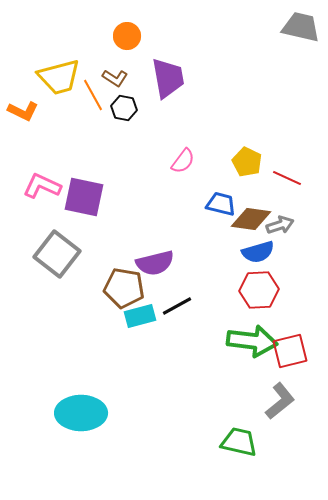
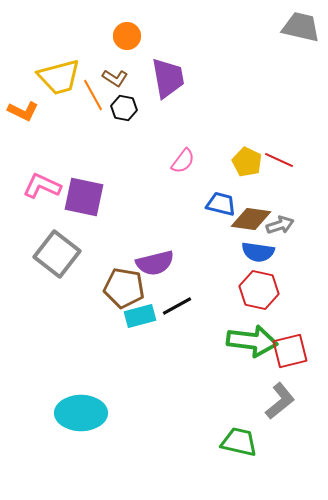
red line: moved 8 px left, 18 px up
blue semicircle: rotated 24 degrees clockwise
red hexagon: rotated 15 degrees clockwise
